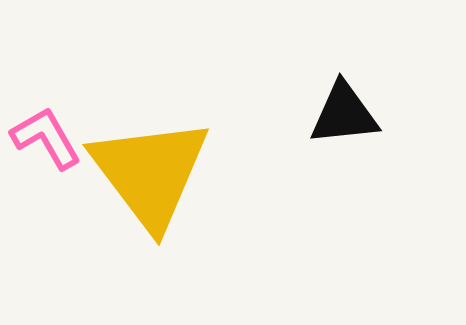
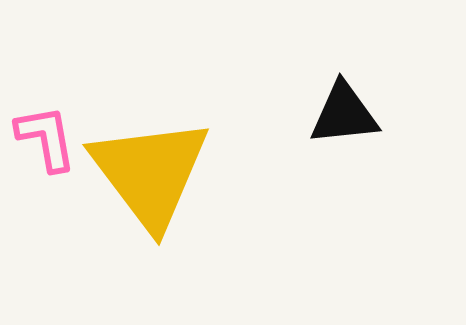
pink L-shape: rotated 20 degrees clockwise
